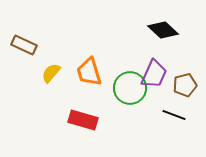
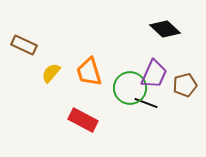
black diamond: moved 2 px right, 1 px up
black line: moved 28 px left, 12 px up
red rectangle: rotated 12 degrees clockwise
